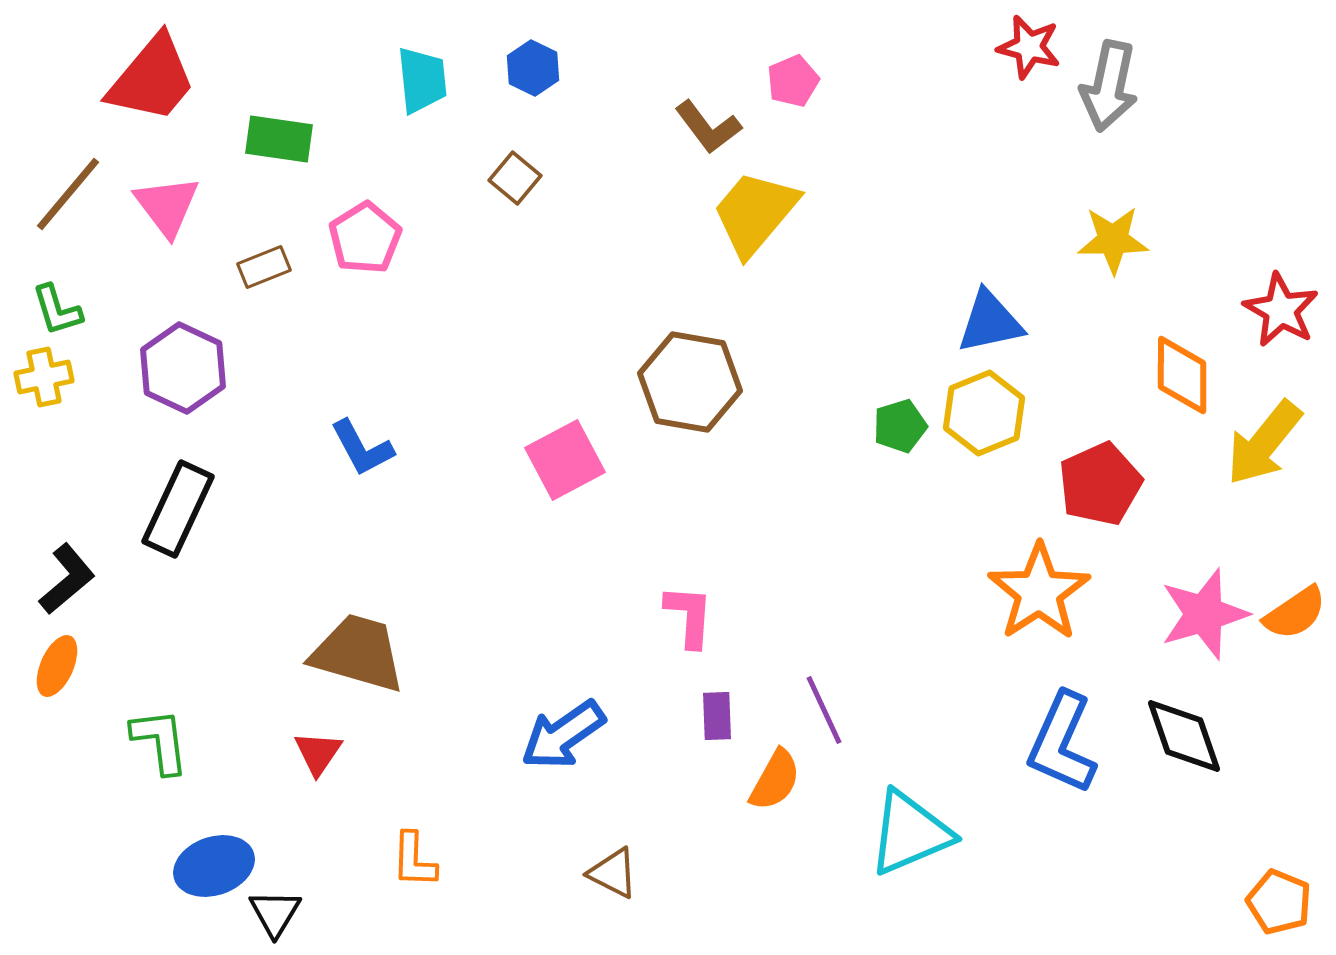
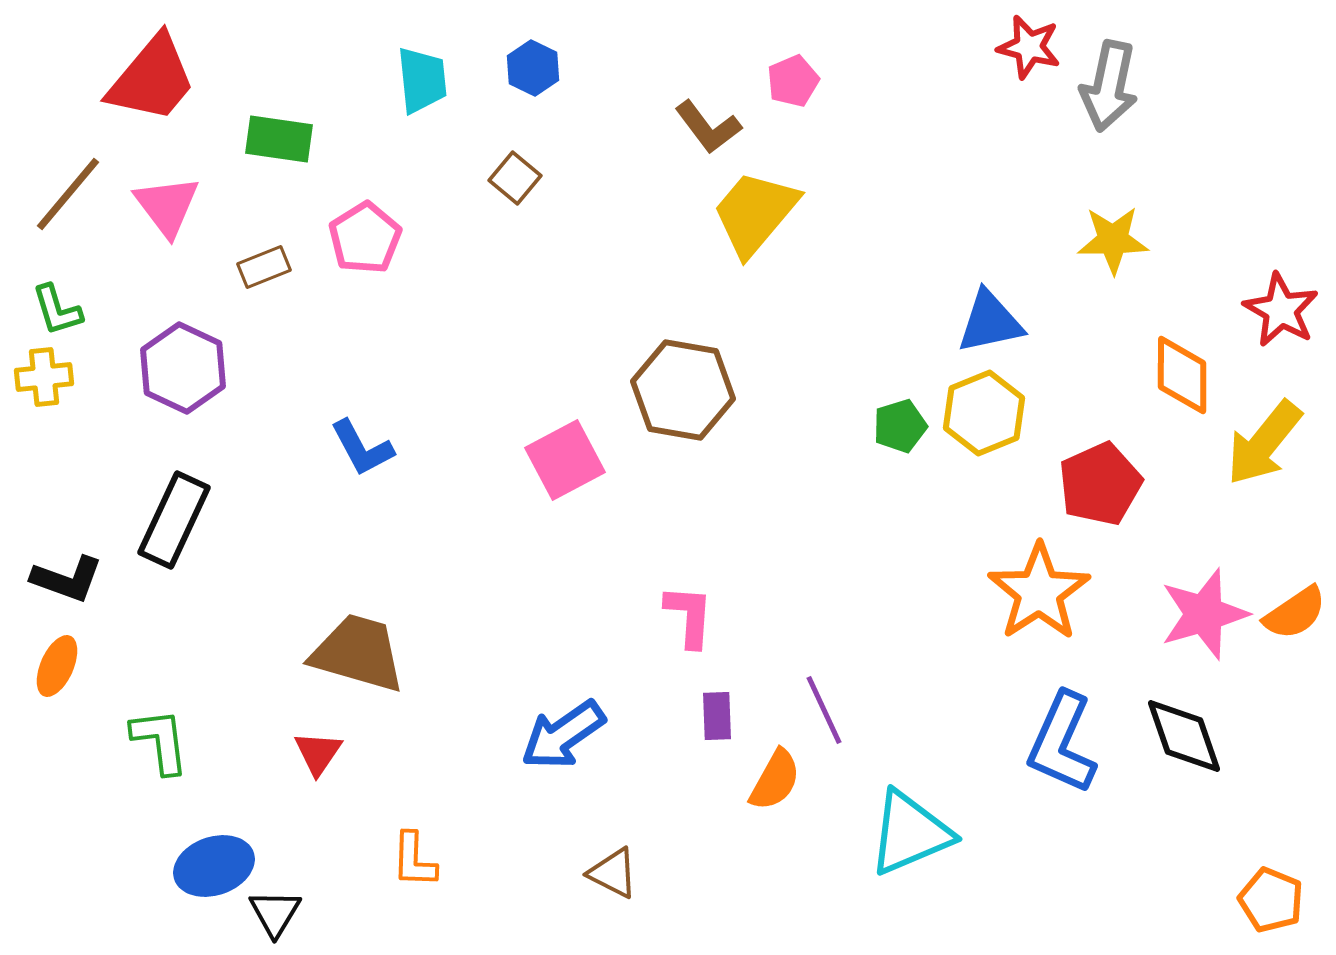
yellow cross at (44, 377): rotated 6 degrees clockwise
brown hexagon at (690, 382): moved 7 px left, 8 px down
black rectangle at (178, 509): moved 4 px left, 11 px down
black L-shape at (67, 579): rotated 60 degrees clockwise
orange pentagon at (1279, 902): moved 8 px left, 2 px up
